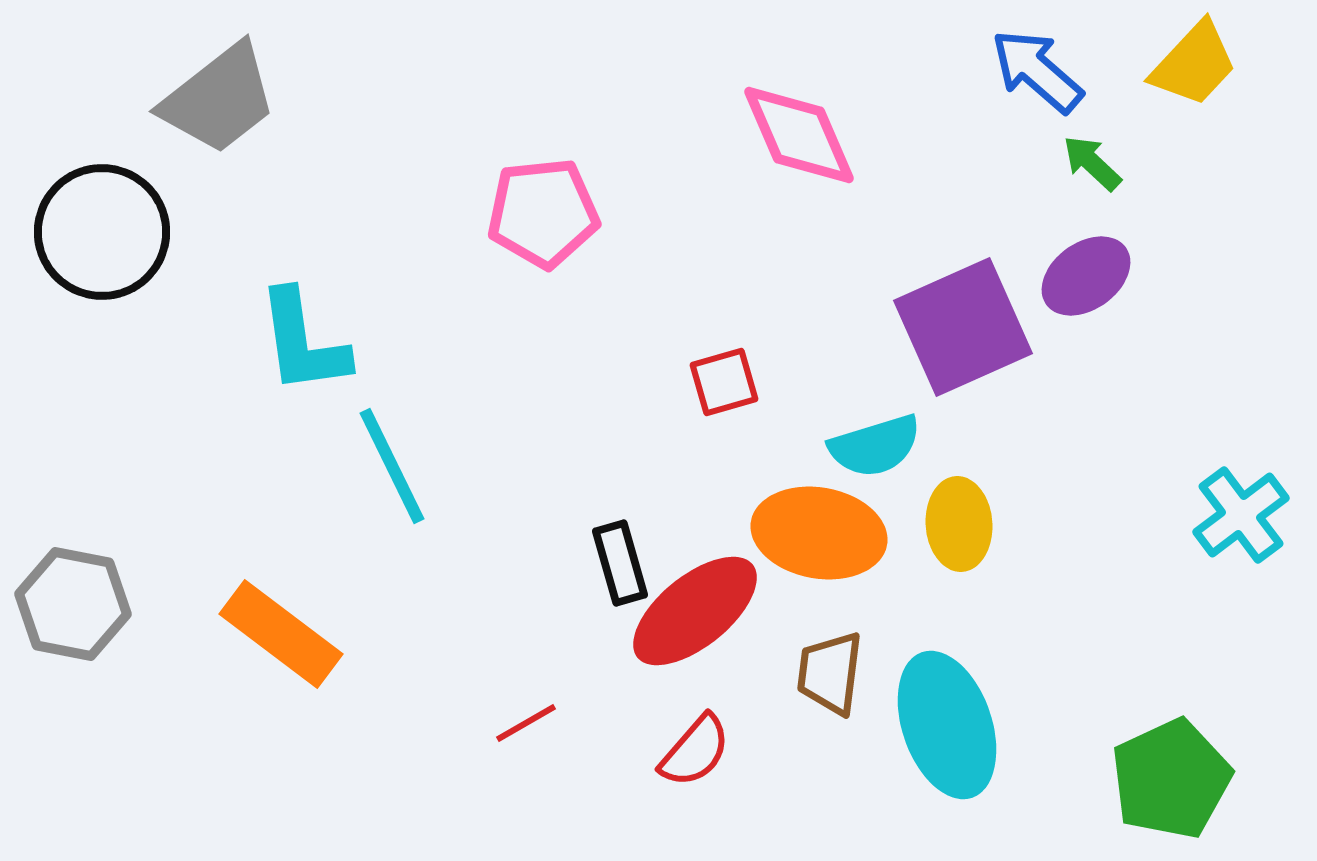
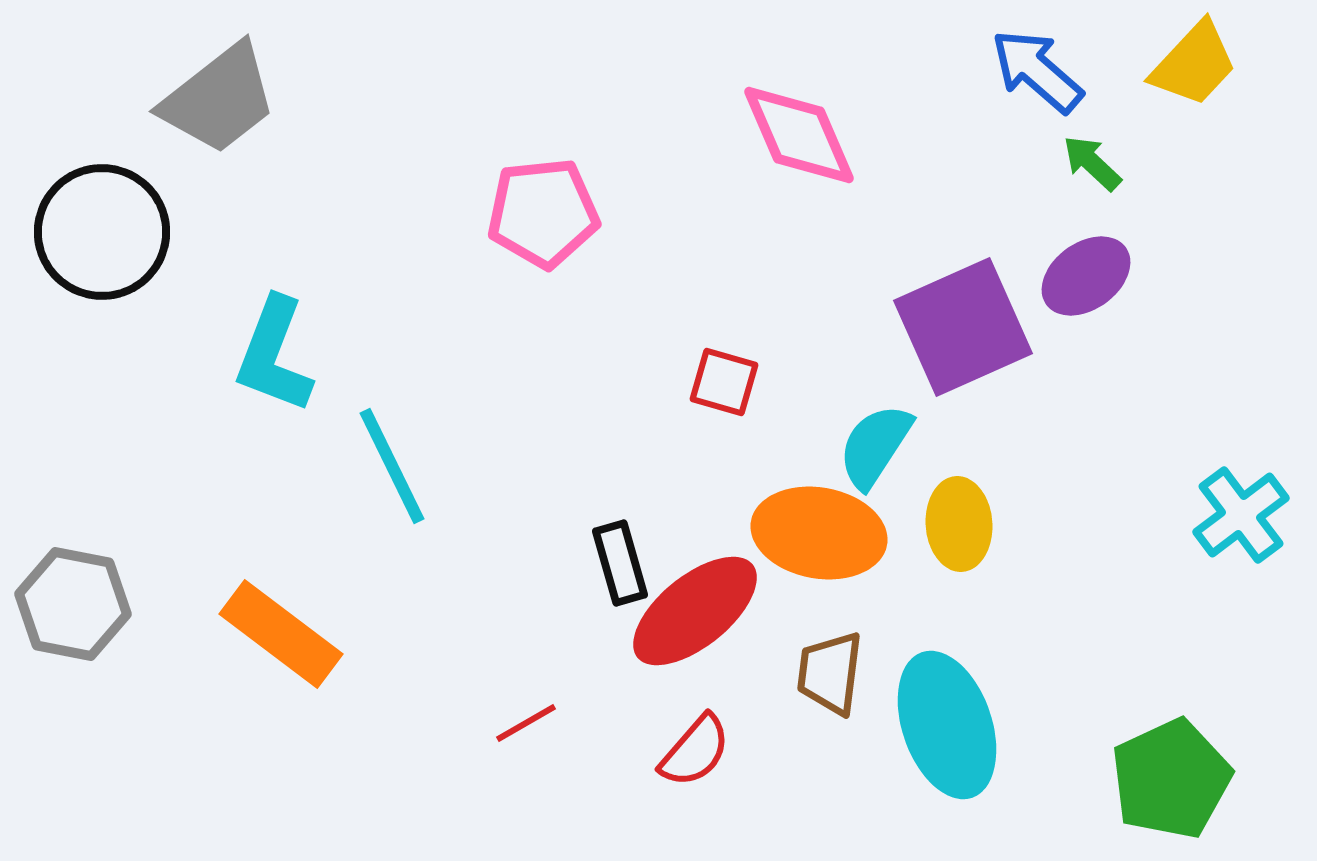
cyan L-shape: moved 29 px left, 13 px down; rotated 29 degrees clockwise
red square: rotated 32 degrees clockwise
cyan semicircle: rotated 140 degrees clockwise
